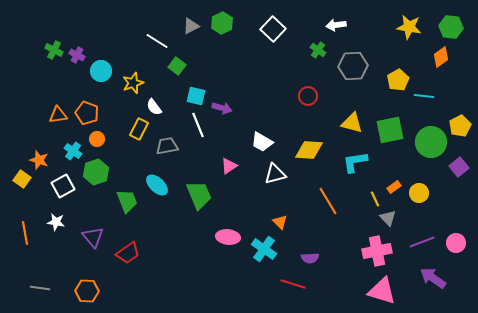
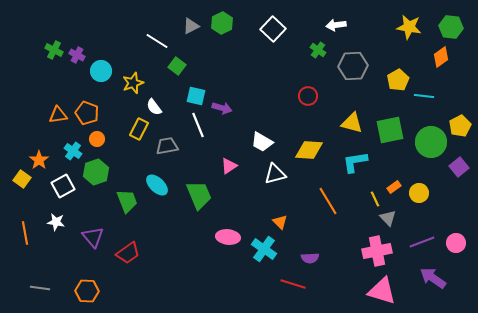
orange star at (39, 160): rotated 18 degrees clockwise
